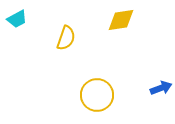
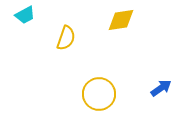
cyan trapezoid: moved 8 px right, 4 px up
blue arrow: rotated 15 degrees counterclockwise
yellow circle: moved 2 px right, 1 px up
